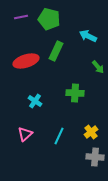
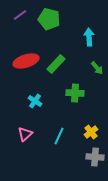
purple line: moved 1 px left, 2 px up; rotated 24 degrees counterclockwise
cyan arrow: moved 1 px right, 1 px down; rotated 60 degrees clockwise
green rectangle: moved 13 px down; rotated 18 degrees clockwise
green arrow: moved 1 px left, 1 px down
